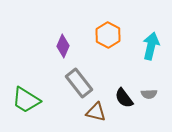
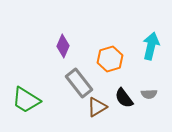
orange hexagon: moved 2 px right, 24 px down; rotated 15 degrees clockwise
brown triangle: moved 1 px right, 5 px up; rotated 45 degrees counterclockwise
